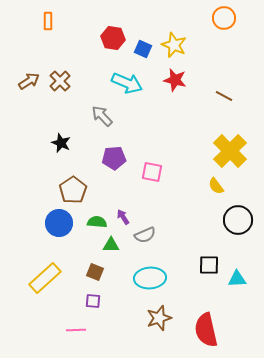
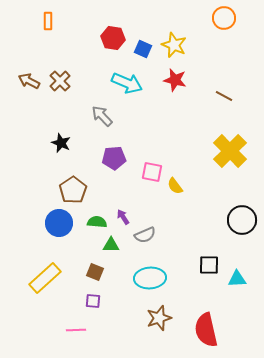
brown arrow: rotated 120 degrees counterclockwise
yellow semicircle: moved 41 px left
black circle: moved 4 px right
